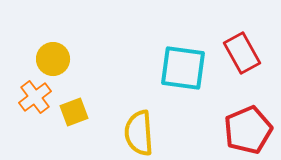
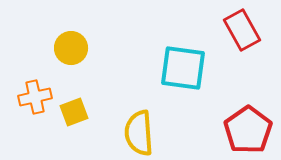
red rectangle: moved 23 px up
yellow circle: moved 18 px right, 11 px up
orange cross: rotated 24 degrees clockwise
red pentagon: rotated 12 degrees counterclockwise
